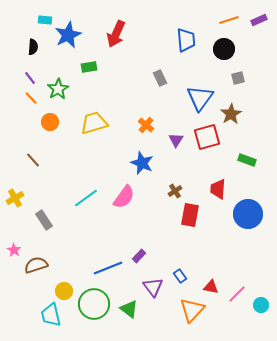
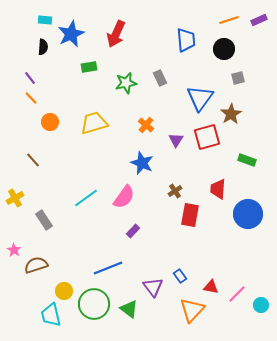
blue star at (68, 35): moved 3 px right, 1 px up
black semicircle at (33, 47): moved 10 px right
green star at (58, 89): moved 68 px right, 6 px up; rotated 20 degrees clockwise
purple rectangle at (139, 256): moved 6 px left, 25 px up
